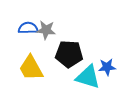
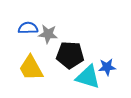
gray star: moved 2 px right, 4 px down
black pentagon: moved 1 px right, 1 px down
